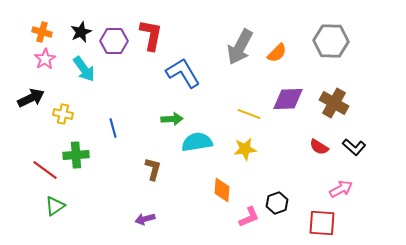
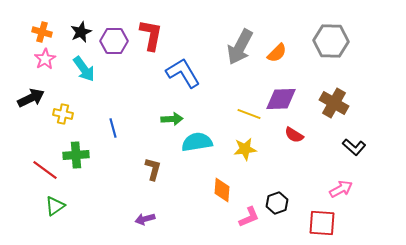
purple diamond: moved 7 px left
red semicircle: moved 25 px left, 12 px up
